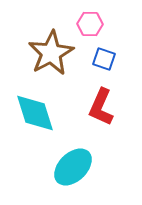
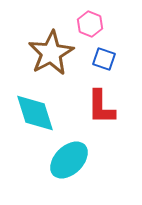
pink hexagon: rotated 20 degrees clockwise
red L-shape: rotated 24 degrees counterclockwise
cyan ellipse: moved 4 px left, 7 px up
